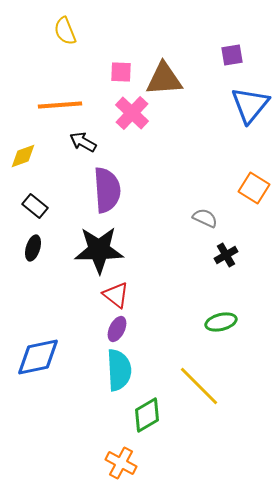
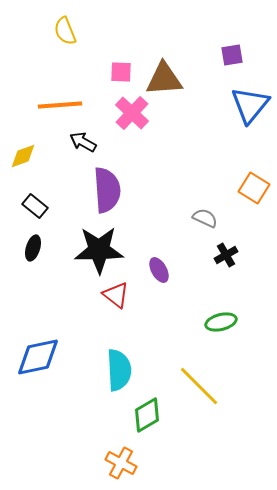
purple ellipse: moved 42 px right, 59 px up; rotated 55 degrees counterclockwise
